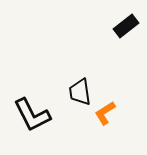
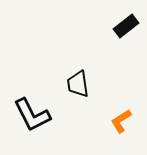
black trapezoid: moved 2 px left, 8 px up
orange L-shape: moved 16 px right, 8 px down
